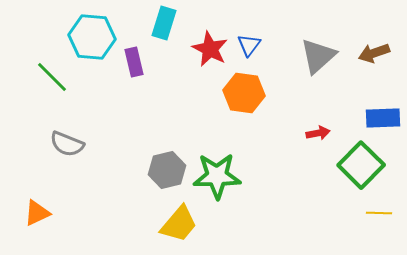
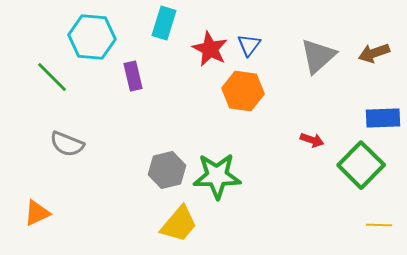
purple rectangle: moved 1 px left, 14 px down
orange hexagon: moved 1 px left, 2 px up
red arrow: moved 6 px left, 7 px down; rotated 30 degrees clockwise
yellow line: moved 12 px down
